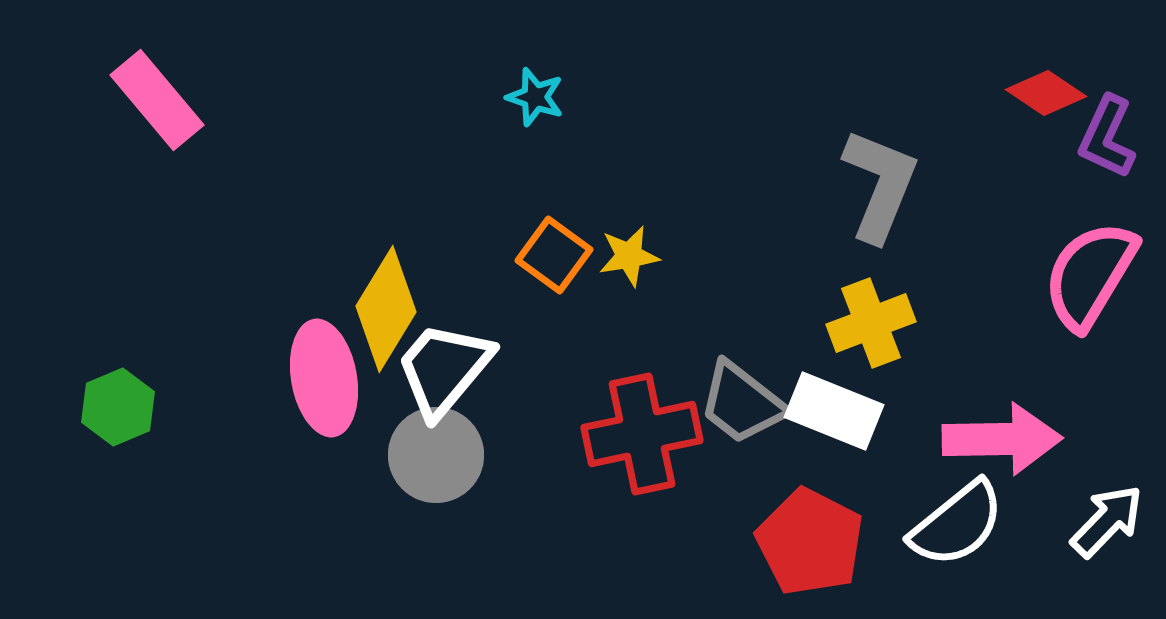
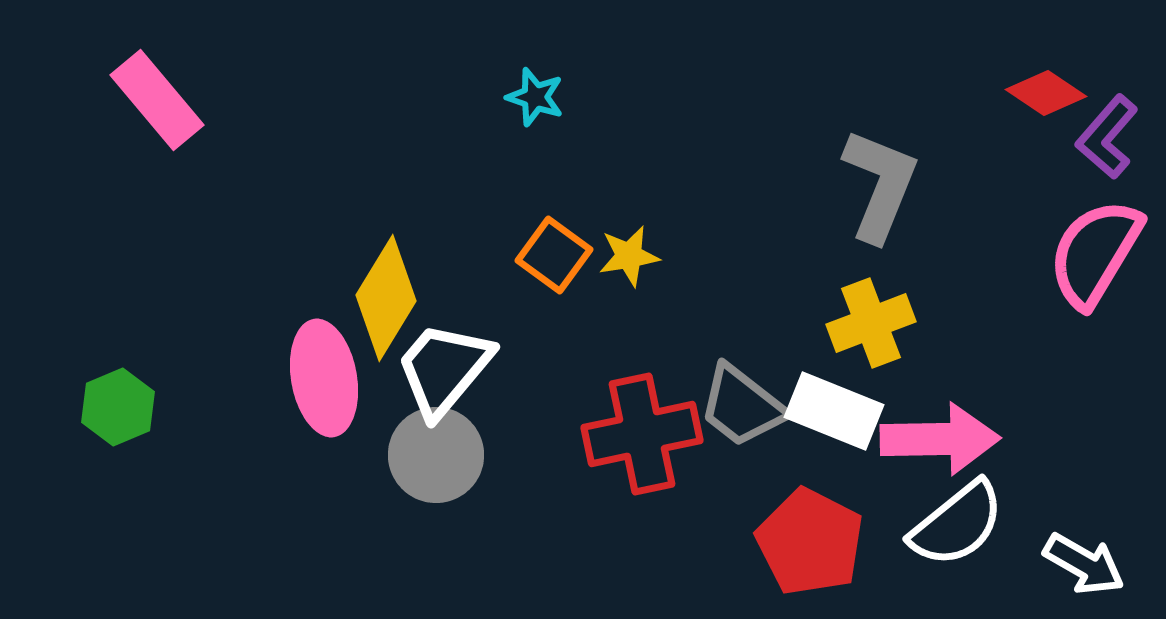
purple L-shape: rotated 16 degrees clockwise
pink semicircle: moved 5 px right, 22 px up
yellow diamond: moved 11 px up
gray trapezoid: moved 3 px down
pink arrow: moved 62 px left
white arrow: moved 23 px left, 43 px down; rotated 76 degrees clockwise
